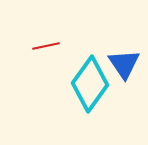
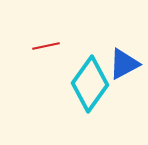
blue triangle: rotated 36 degrees clockwise
